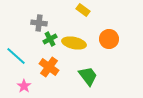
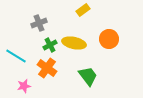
yellow rectangle: rotated 72 degrees counterclockwise
gray cross: rotated 28 degrees counterclockwise
green cross: moved 6 px down
cyan line: rotated 10 degrees counterclockwise
orange cross: moved 2 px left, 1 px down
pink star: rotated 24 degrees clockwise
